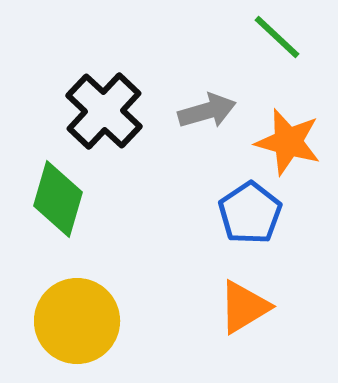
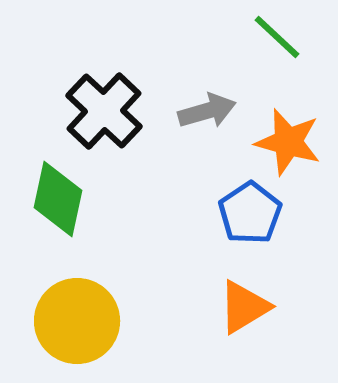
green diamond: rotated 4 degrees counterclockwise
